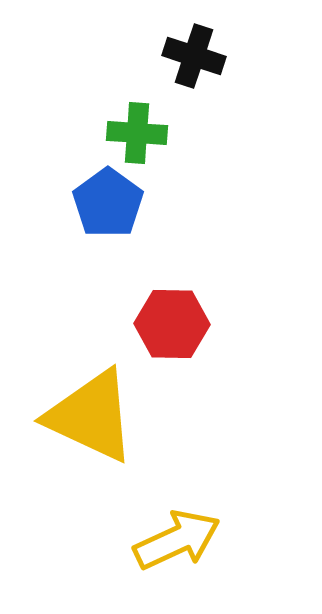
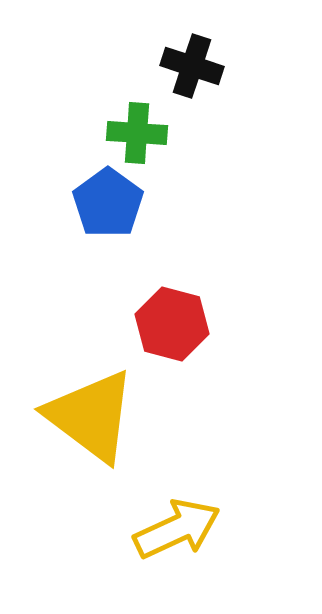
black cross: moved 2 px left, 10 px down
red hexagon: rotated 14 degrees clockwise
yellow triangle: rotated 12 degrees clockwise
yellow arrow: moved 11 px up
